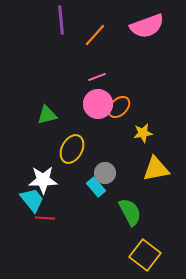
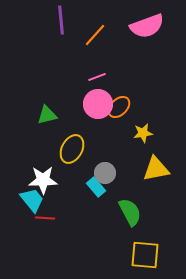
yellow square: rotated 32 degrees counterclockwise
